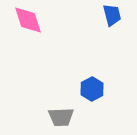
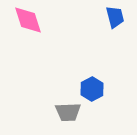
blue trapezoid: moved 3 px right, 2 px down
gray trapezoid: moved 7 px right, 5 px up
